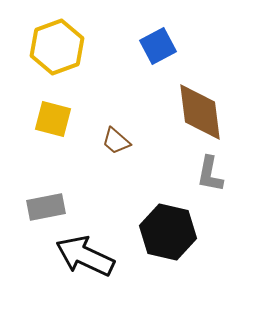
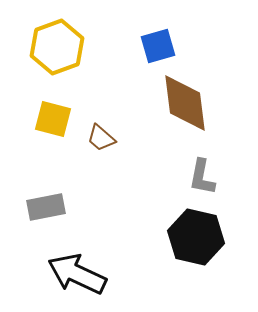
blue square: rotated 12 degrees clockwise
brown diamond: moved 15 px left, 9 px up
brown trapezoid: moved 15 px left, 3 px up
gray L-shape: moved 8 px left, 3 px down
black hexagon: moved 28 px right, 5 px down
black arrow: moved 8 px left, 18 px down
